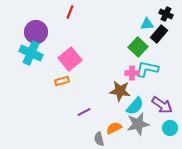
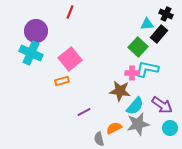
purple circle: moved 1 px up
